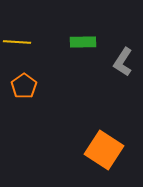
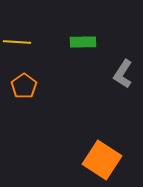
gray L-shape: moved 12 px down
orange square: moved 2 px left, 10 px down
